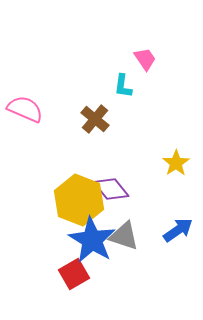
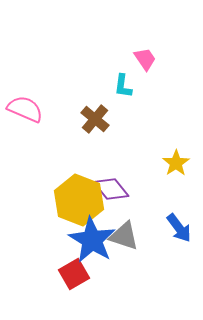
blue arrow: moved 1 px right, 2 px up; rotated 88 degrees clockwise
